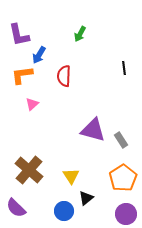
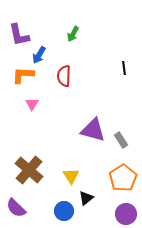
green arrow: moved 7 px left
orange L-shape: moved 1 px right; rotated 10 degrees clockwise
pink triangle: rotated 16 degrees counterclockwise
